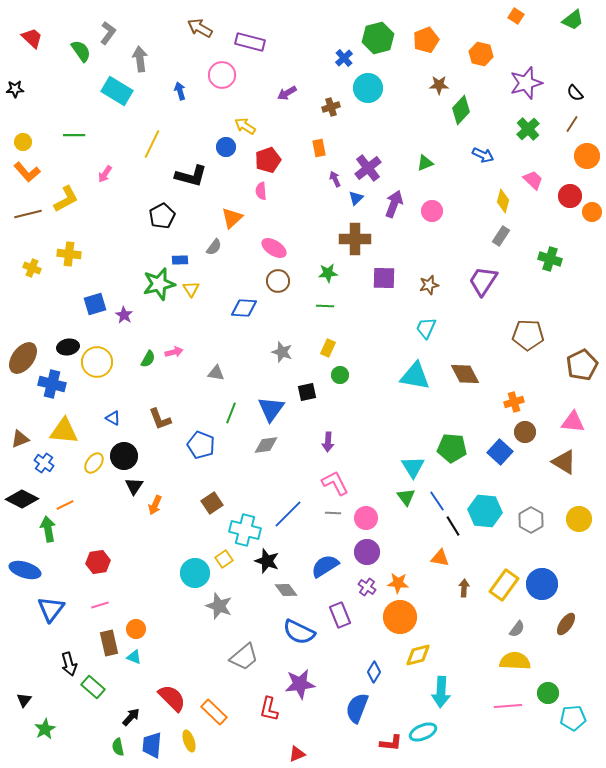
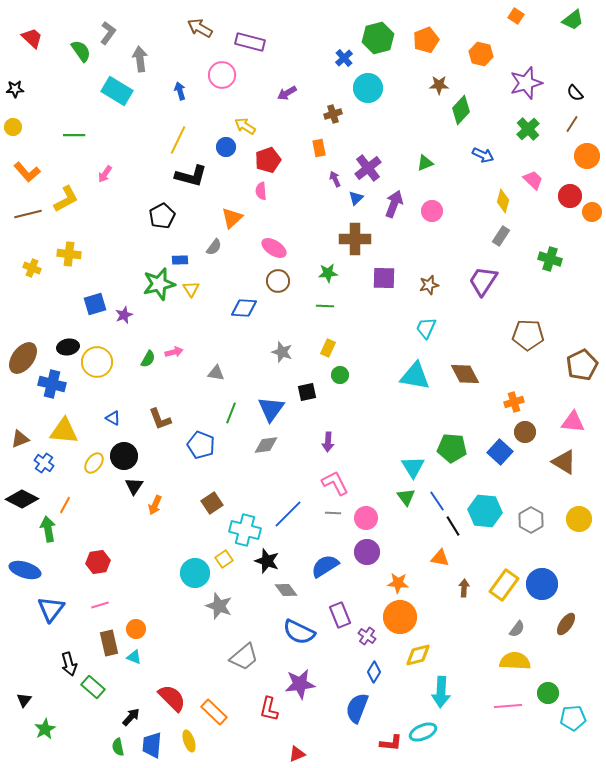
brown cross at (331, 107): moved 2 px right, 7 px down
yellow circle at (23, 142): moved 10 px left, 15 px up
yellow line at (152, 144): moved 26 px right, 4 px up
purple star at (124, 315): rotated 18 degrees clockwise
orange line at (65, 505): rotated 36 degrees counterclockwise
purple cross at (367, 587): moved 49 px down
